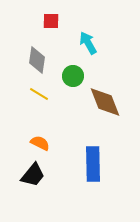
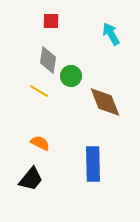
cyan arrow: moved 23 px right, 9 px up
gray diamond: moved 11 px right
green circle: moved 2 px left
yellow line: moved 3 px up
black trapezoid: moved 2 px left, 4 px down
